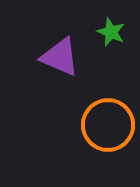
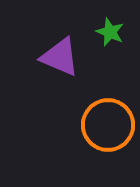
green star: moved 1 px left
